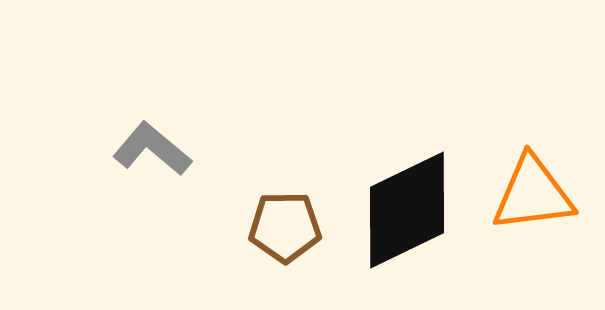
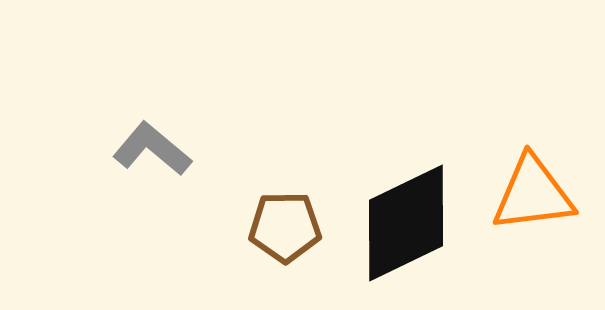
black diamond: moved 1 px left, 13 px down
